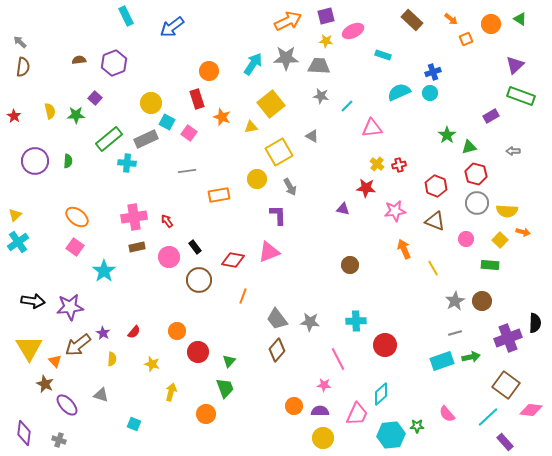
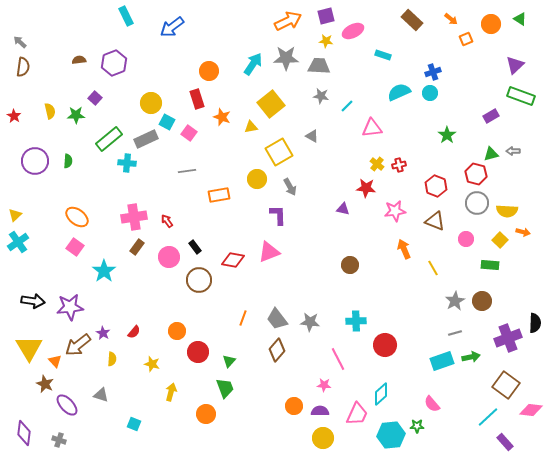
green triangle at (469, 147): moved 22 px right, 7 px down
brown rectangle at (137, 247): rotated 42 degrees counterclockwise
orange line at (243, 296): moved 22 px down
pink semicircle at (447, 414): moved 15 px left, 10 px up
